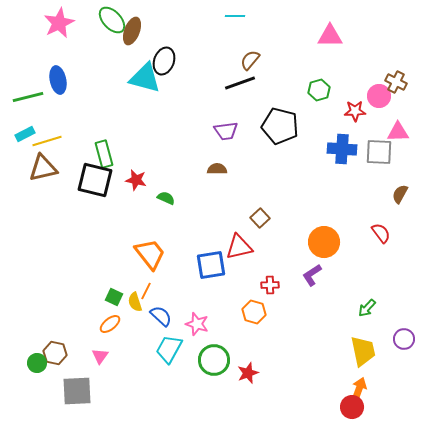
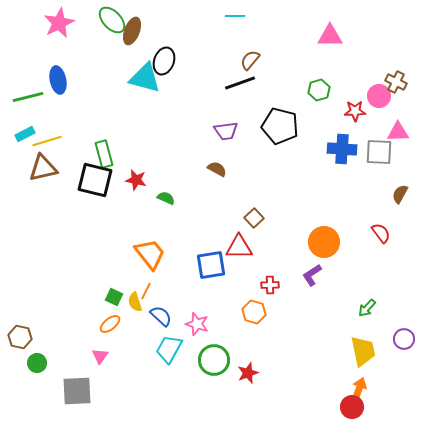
brown semicircle at (217, 169): rotated 30 degrees clockwise
brown square at (260, 218): moved 6 px left
red triangle at (239, 247): rotated 12 degrees clockwise
brown hexagon at (55, 353): moved 35 px left, 16 px up
